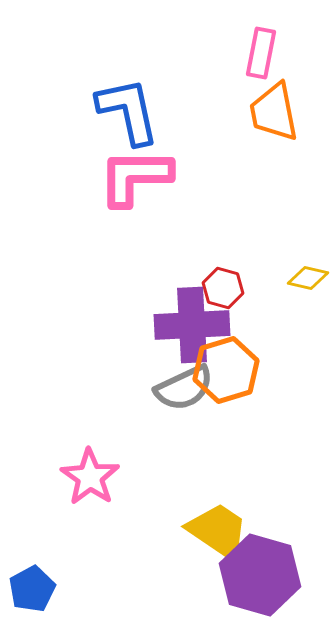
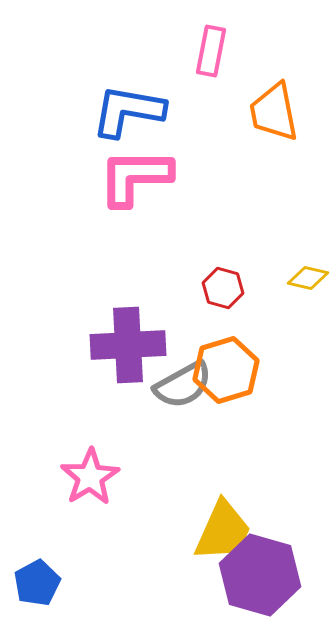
pink rectangle: moved 50 px left, 2 px up
blue L-shape: rotated 68 degrees counterclockwise
purple cross: moved 64 px left, 20 px down
gray semicircle: moved 1 px left, 3 px up; rotated 4 degrees counterclockwise
pink star: rotated 6 degrees clockwise
yellow trapezoid: moved 5 px right; rotated 80 degrees clockwise
blue pentagon: moved 5 px right, 6 px up
